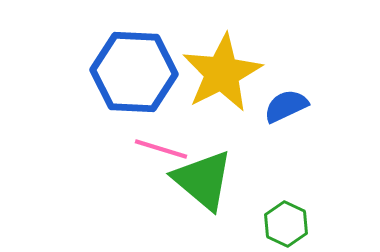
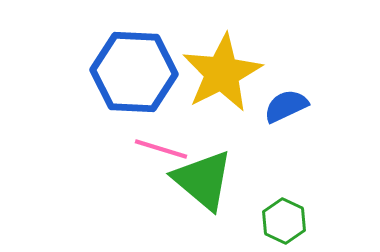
green hexagon: moved 2 px left, 3 px up
